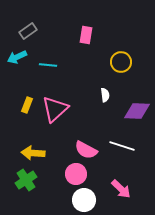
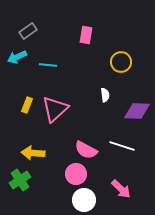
green cross: moved 6 px left
